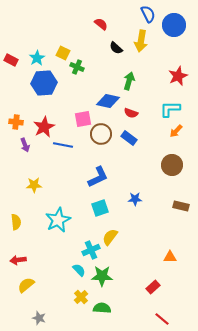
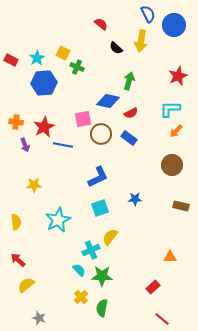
red semicircle at (131, 113): rotated 48 degrees counterclockwise
red arrow at (18, 260): rotated 49 degrees clockwise
green semicircle at (102, 308): rotated 84 degrees counterclockwise
